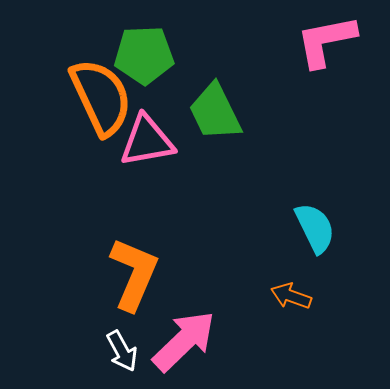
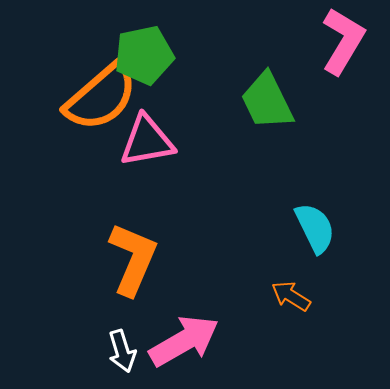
pink L-shape: moved 17 px right; rotated 132 degrees clockwise
green pentagon: rotated 10 degrees counterclockwise
orange semicircle: rotated 74 degrees clockwise
green trapezoid: moved 52 px right, 11 px up
orange L-shape: moved 1 px left, 15 px up
orange arrow: rotated 12 degrees clockwise
pink arrow: rotated 14 degrees clockwise
white arrow: rotated 12 degrees clockwise
